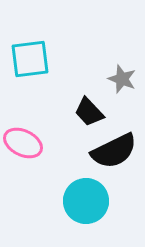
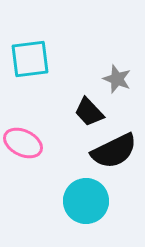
gray star: moved 5 px left
